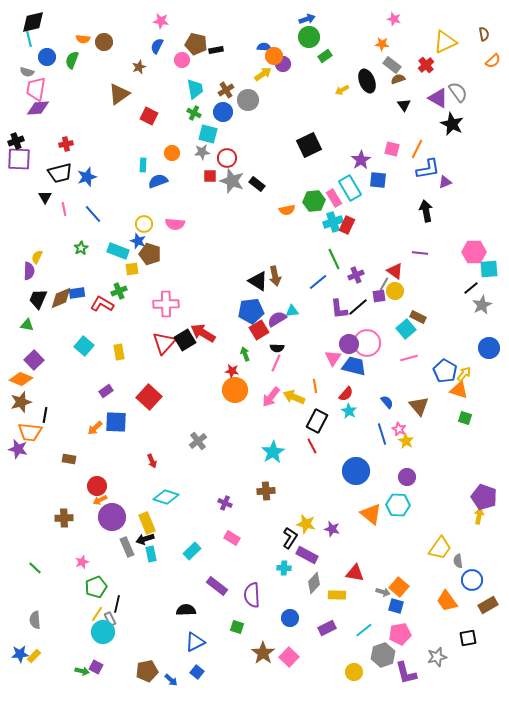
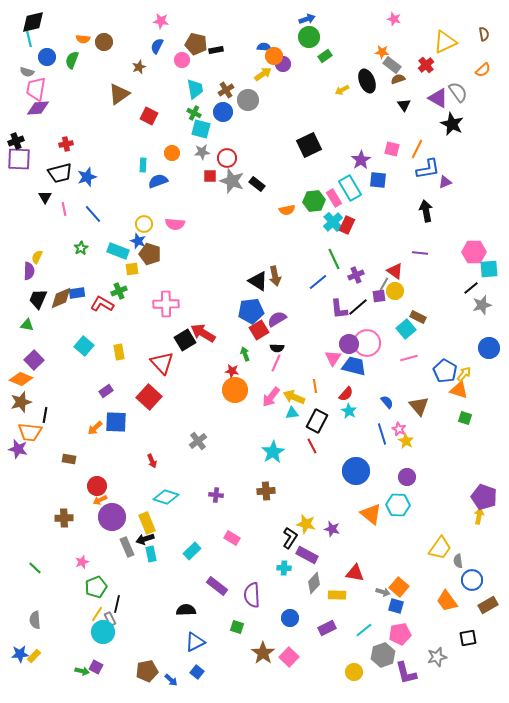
orange star at (382, 44): moved 8 px down
orange semicircle at (493, 61): moved 10 px left, 9 px down
cyan square at (208, 134): moved 7 px left, 5 px up
cyan cross at (333, 222): rotated 24 degrees counterclockwise
gray star at (482, 305): rotated 12 degrees clockwise
cyan triangle at (292, 311): moved 102 px down
red triangle at (164, 343): moved 2 px left, 20 px down; rotated 25 degrees counterclockwise
purple cross at (225, 503): moved 9 px left, 8 px up; rotated 16 degrees counterclockwise
